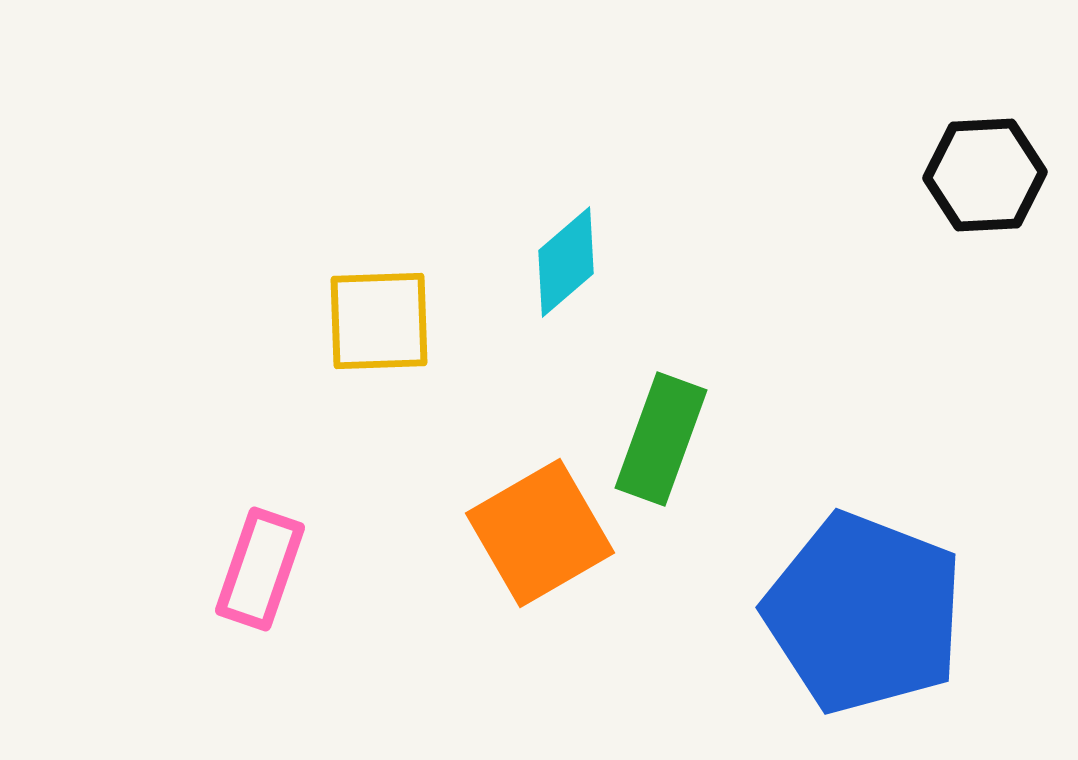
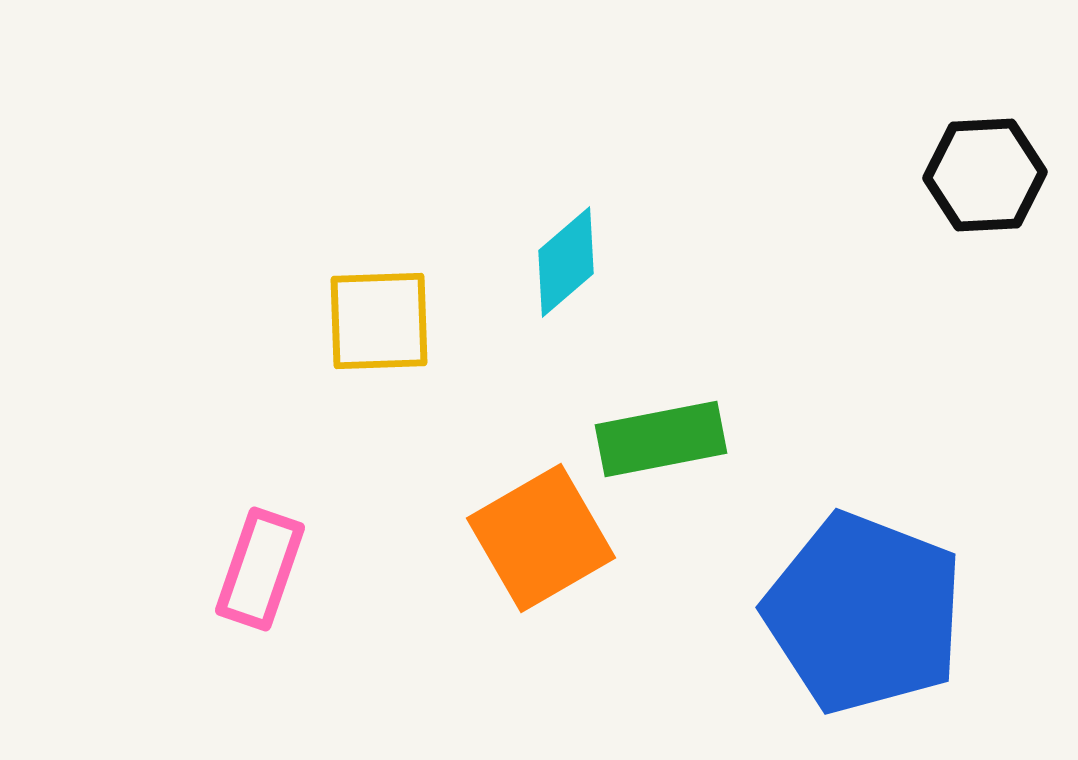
green rectangle: rotated 59 degrees clockwise
orange square: moved 1 px right, 5 px down
